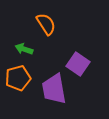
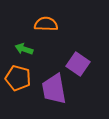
orange semicircle: rotated 55 degrees counterclockwise
orange pentagon: rotated 30 degrees clockwise
